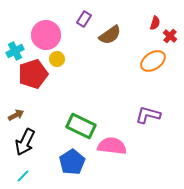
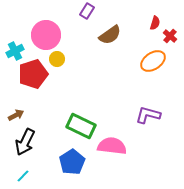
purple rectangle: moved 3 px right, 8 px up
